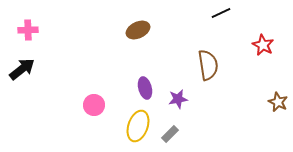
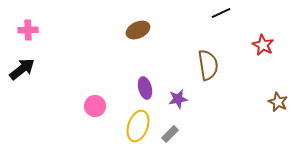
pink circle: moved 1 px right, 1 px down
